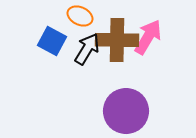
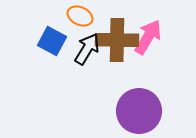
purple circle: moved 13 px right
